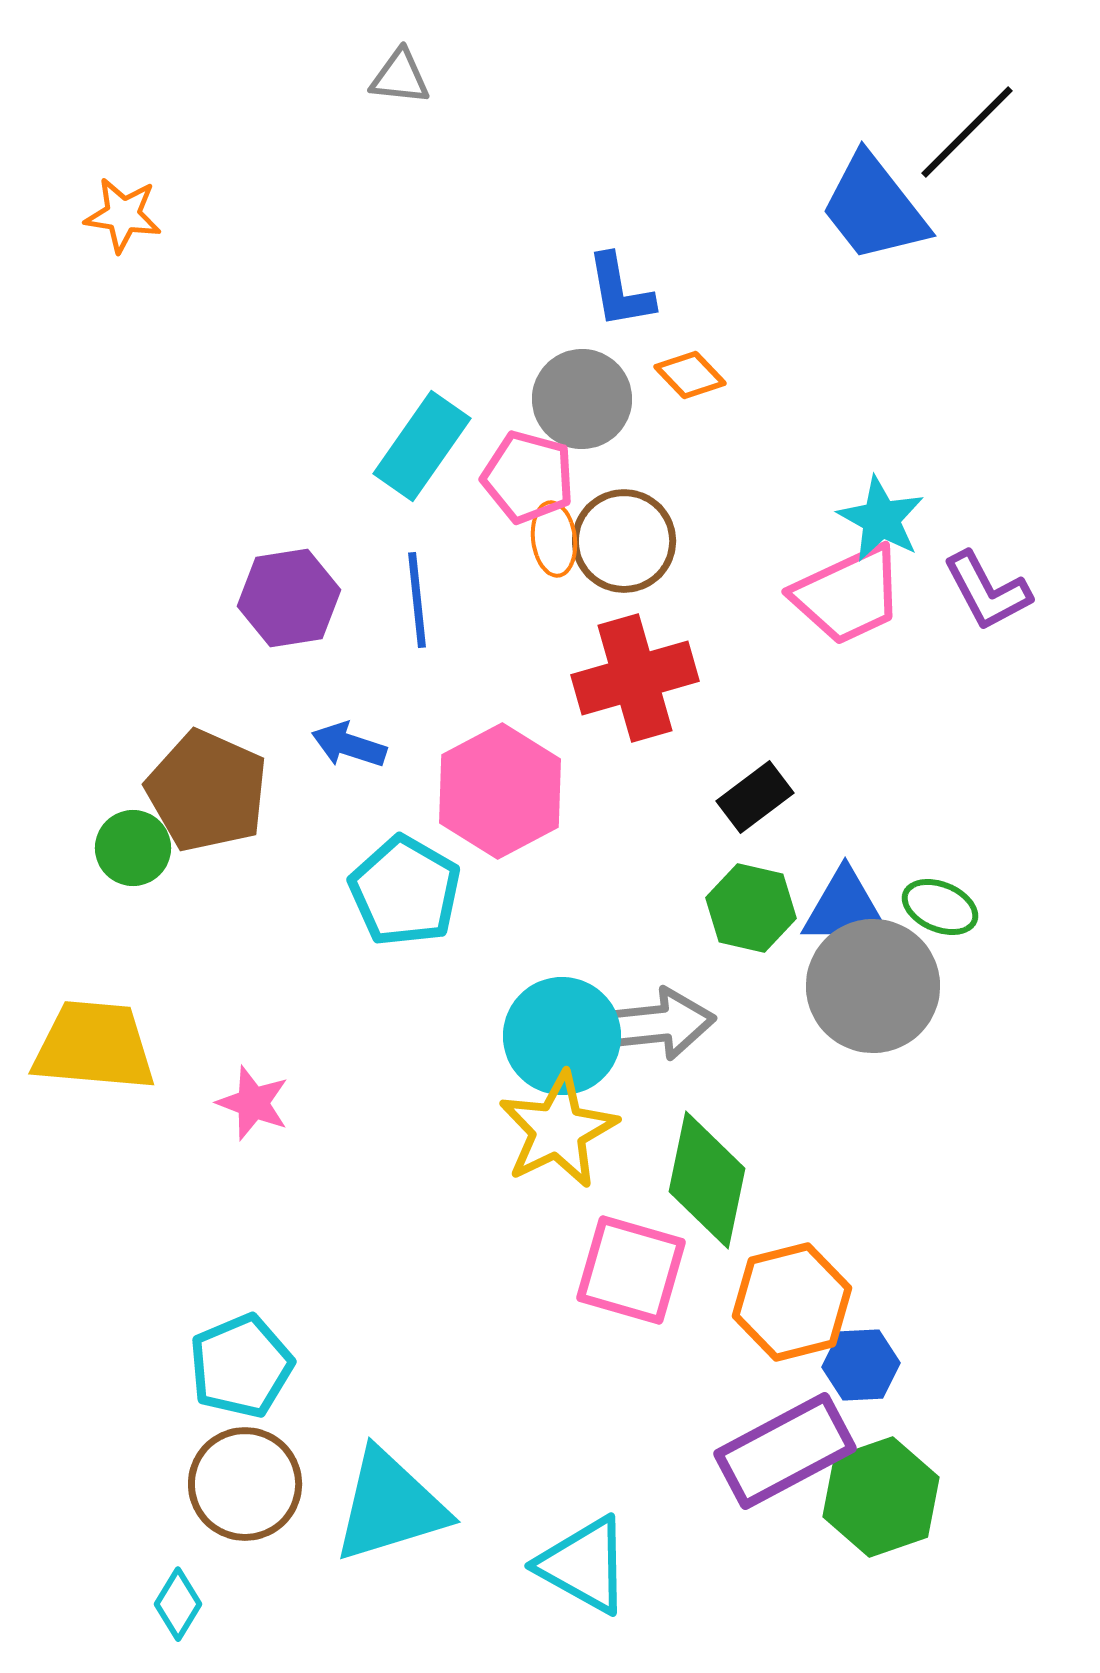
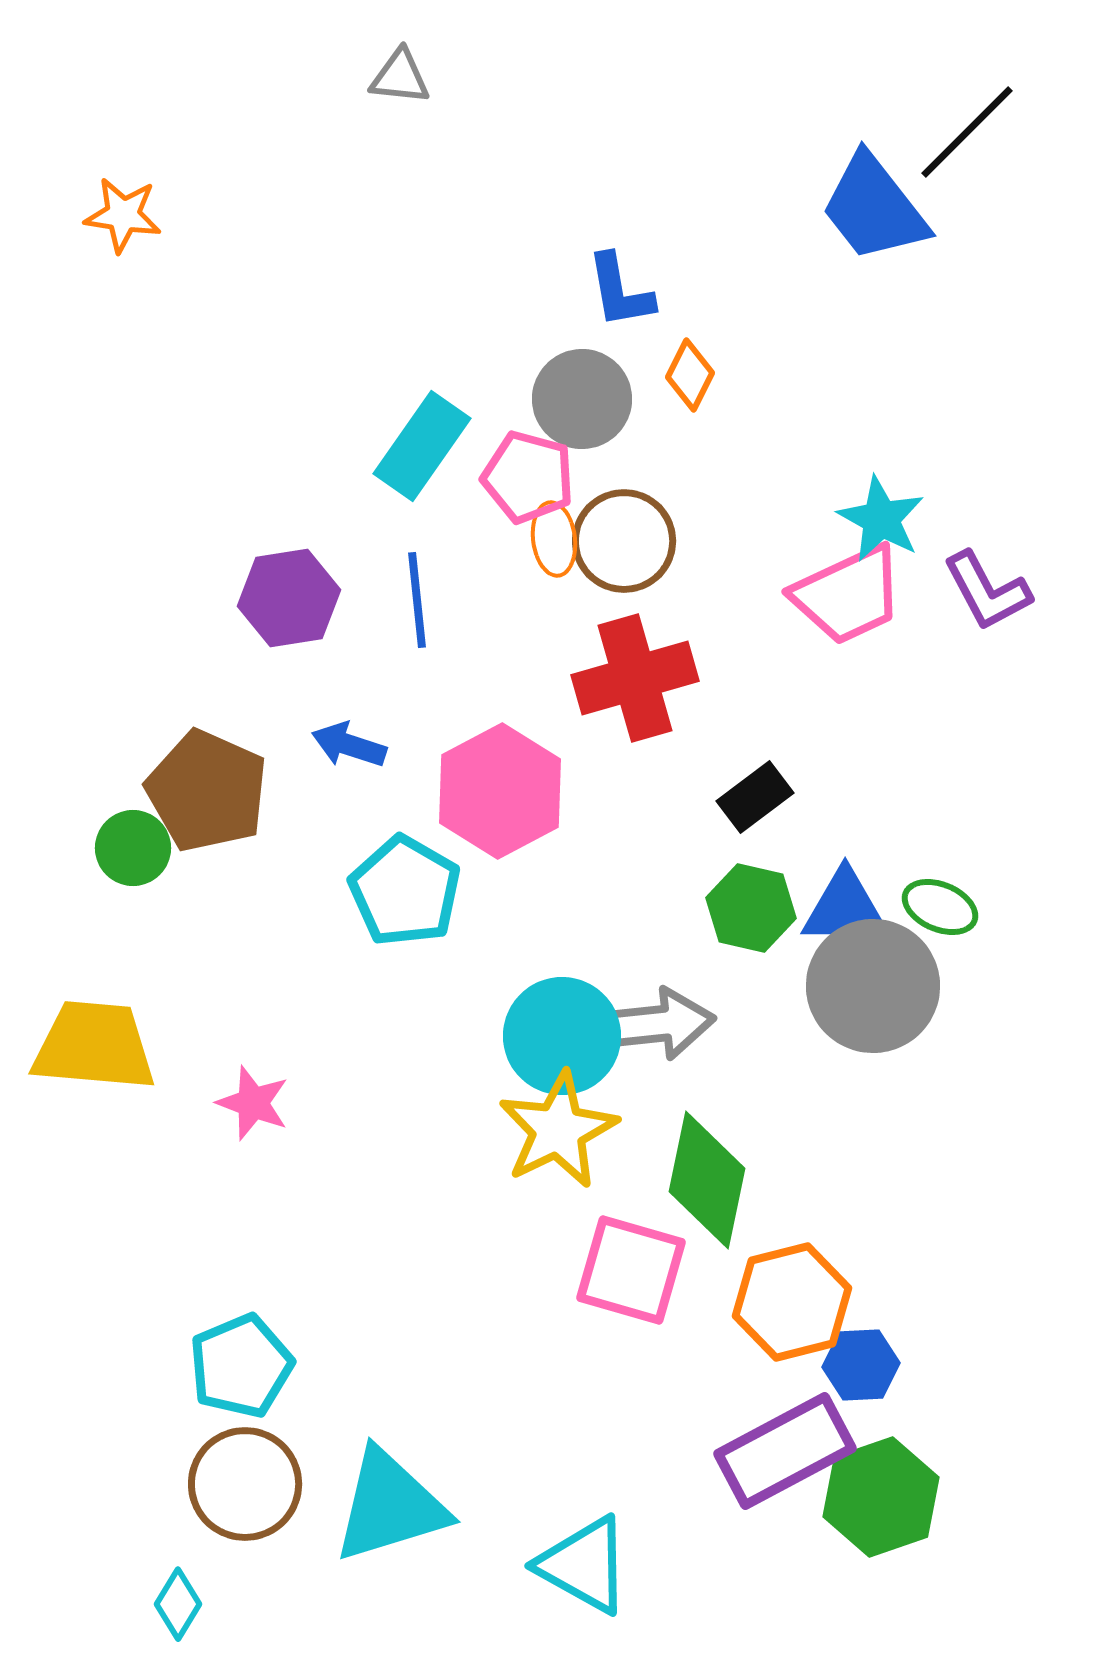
orange diamond at (690, 375): rotated 70 degrees clockwise
